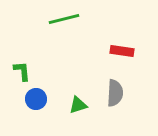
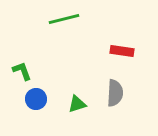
green L-shape: rotated 15 degrees counterclockwise
green triangle: moved 1 px left, 1 px up
